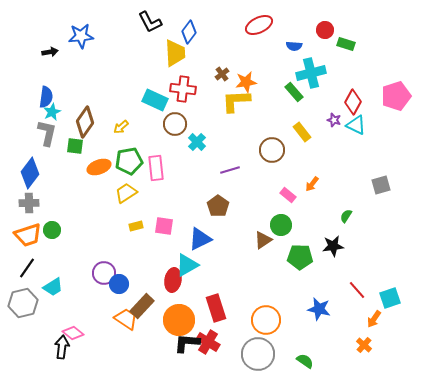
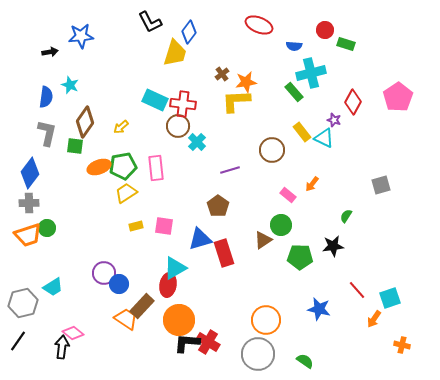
red ellipse at (259, 25): rotated 48 degrees clockwise
yellow trapezoid at (175, 53): rotated 20 degrees clockwise
red cross at (183, 89): moved 15 px down
pink pentagon at (396, 96): moved 2 px right, 1 px down; rotated 16 degrees counterclockwise
cyan star at (52, 112): moved 18 px right, 27 px up; rotated 24 degrees counterclockwise
brown circle at (175, 124): moved 3 px right, 2 px down
cyan triangle at (356, 125): moved 32 px left, 13 px down
green pentagon at (129, 161): moved 6 px left, 5 px down
green circle at (52, 230): moved 5 px left, 2 px up
blue triangle at (200, 239): rotated 10 degrees clockwise
cyan triangle at (187, 265): moved 12 px left, 3 px down
black line at (27, 268): moved 9 px left, 73 px down
red ellipse at (173, 280): moved 5 px left, 5 px down
red rectangle at (216, 308): moved 8 px right, 55 px up
orange cross at (364, 345): moved 38 px right; rotated 28 degrees counterclockwise
